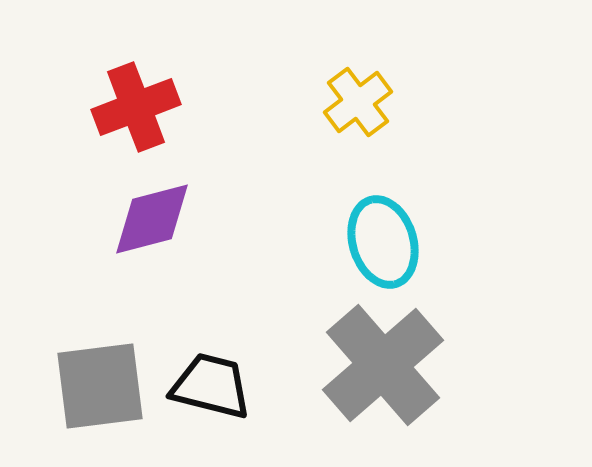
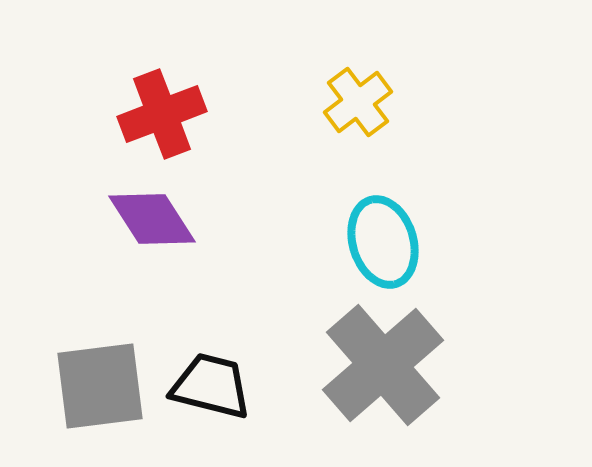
red cross: moved 26 px right, 7 px down
purple diamond: rotated 72 degrees clockwise
